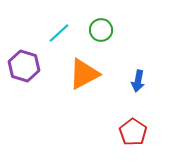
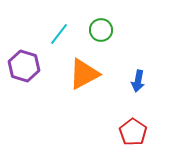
cyan line: moved 1 px down; rotated 10 degrees counterclockwise
